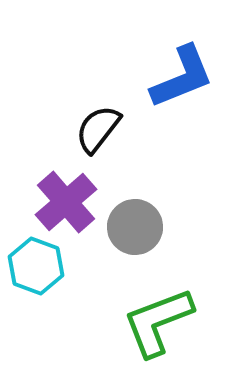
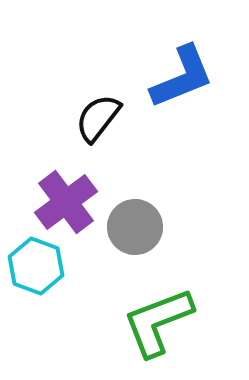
black semicircle: moved 11 px up
purple cross: rotated 4 degrees clockwise
